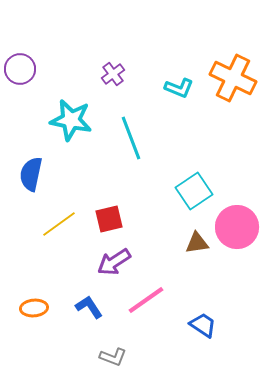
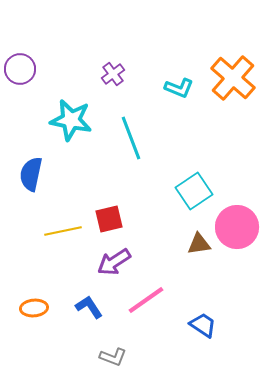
orange cross: rotated 15 degrees clockwise
yellow line: moved 4 px right, 7 px down; rotated 24 degrees clockwise
brown triangle: moved 2 px right, 1 px down
